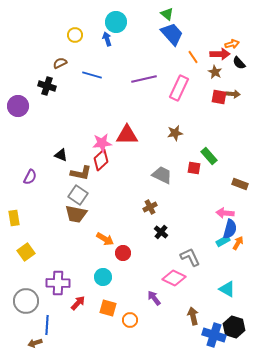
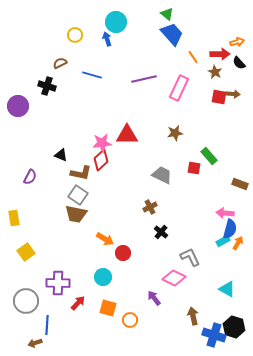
orange arrow at (232, 44): moved 5 px right, 2 px up
